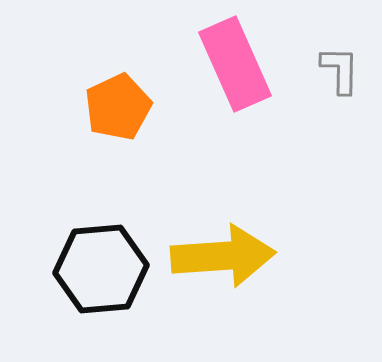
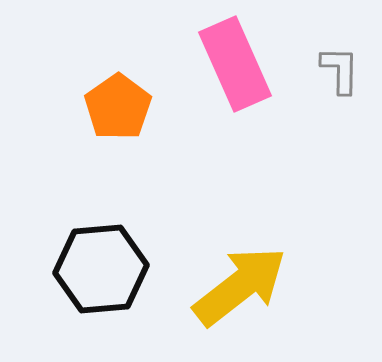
orange pentagon: rotated 10 degrees counterclockwise
yellow arrow: moved 17 px right, 30 px down; rotated 34 degrees counterclockwise
